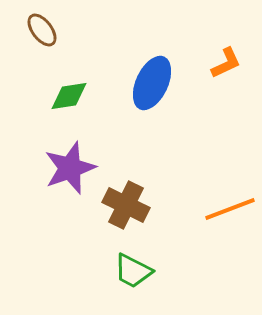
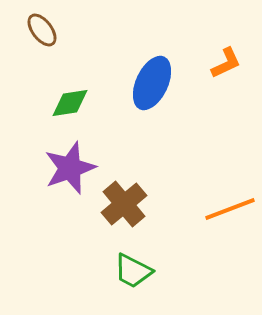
green diamond: moved 1 px right, 7 px down
brown cross: moved 2 px left, 1 px up; rotated 24 degrees clockwise
